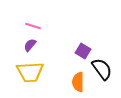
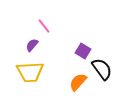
pink line: moved 11 px right; rotated 35 degrees clockwise
purple semicircle: moved 2 px right
orange semicircle: rotated 42 degrees clockwise
